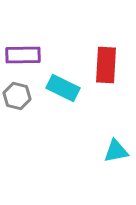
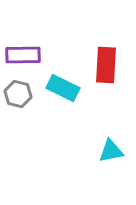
gray hexagon: moved 1 px right, 2 px up
cyan triangle: moved 5 px left
